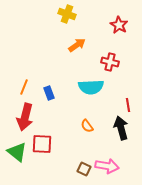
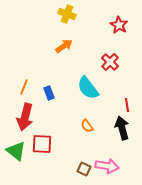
orange arrow: moved 13 px left, 1 px down
red cross: rotated 30 degrees clockwise
cyan semicircle: moved 3 px left, 1 px down; rotated 55 degrees clockwise
red line: moved 1 px left
black arrow: moved 1 px right
green triangle: moved 1 px left, 1 px up
